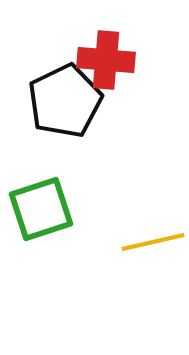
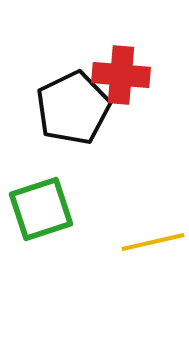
red cross: moved 15 px right, 15 px down
black pentagon: moved 8 px right, 7 px down
